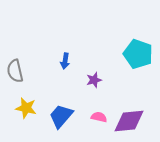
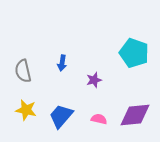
cyan pentagon: moved 4 px left, 1 px up
blue arrow: moved 3 px left, 2 px down
gray semicircle: moved 8 px right
yellow star: moved 2 px down
pink semicircle: moved 2 px down
purple diamond: moved 6 px right, 6 px up
